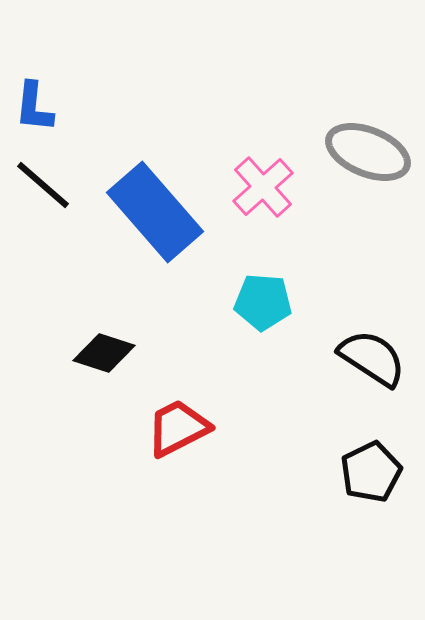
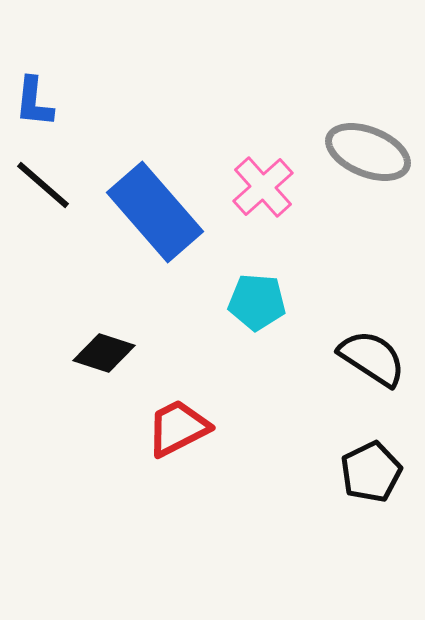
blue L-shape: moved 5 px up
cyan pentagon: moved 6 px left
